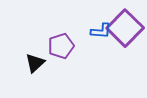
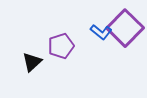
blue L-shape: moved 1 px down; rotated 35 degrees clockwise
black triangle: moved 3 px left, 1 px up
